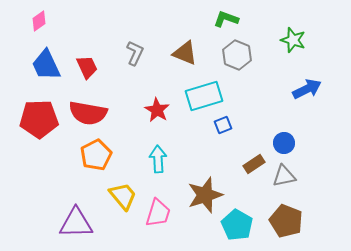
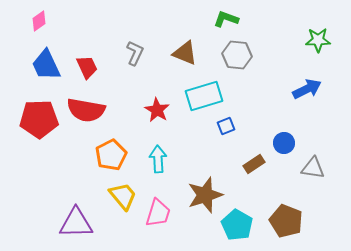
green star: moved 25 px right; rotated 20 degrees counterclockwise
gray hexagon: rotated 16 degrees counterclockwise
red semicircle: moved 2 px left, 3 px up
blue square: moved 3 px right, 1 px down
orange pentagon: moved 15 px right
gray triangle: moved 29 px right, 8 px up; rotated 20 degrees clockwise
